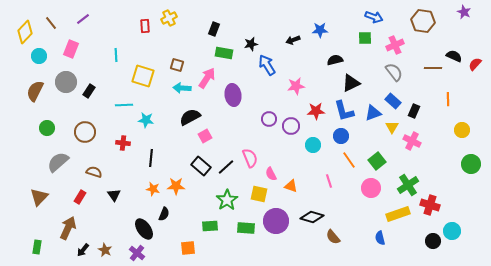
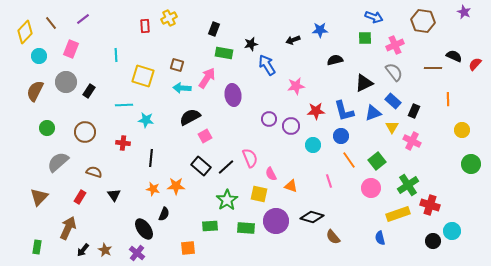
black triangle at (351, 83): moved 13 px right
